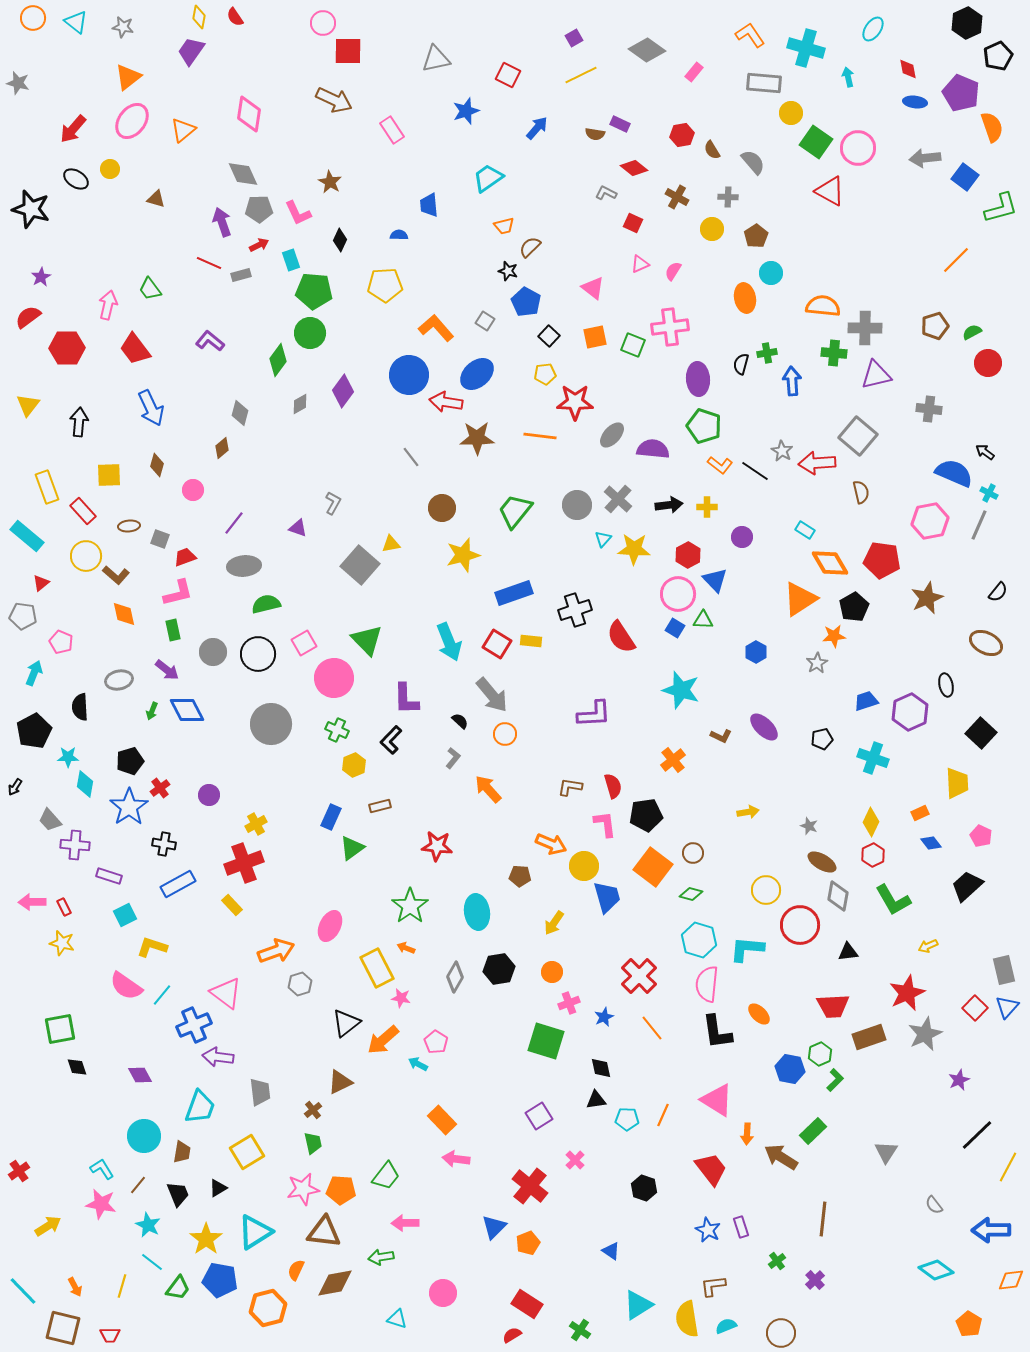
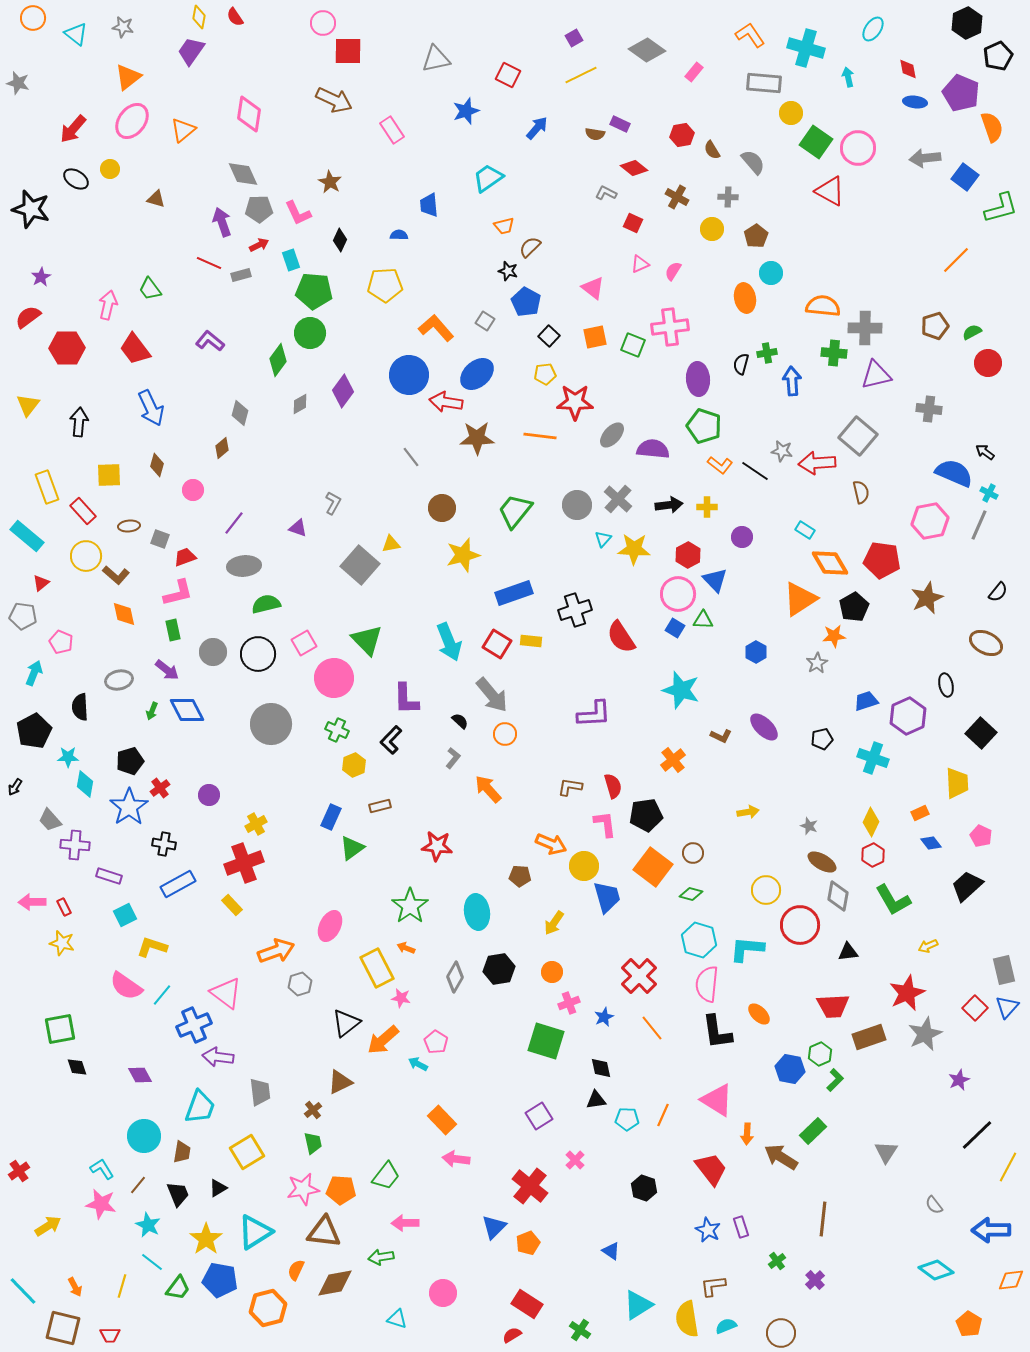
cyan triangle at (76, 22): moved 12 px down
gray star at (782, 451): rotated 20 degrees counterclockwise
purple hexagon at (910, 712): moved 2 px left, 4 px down
